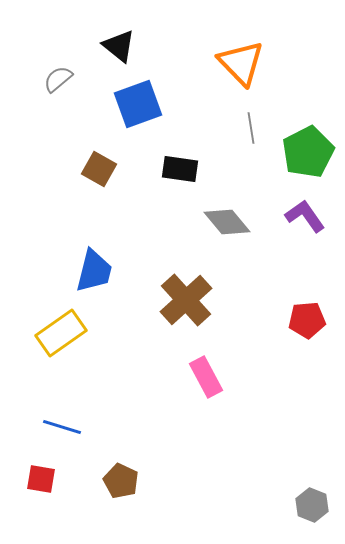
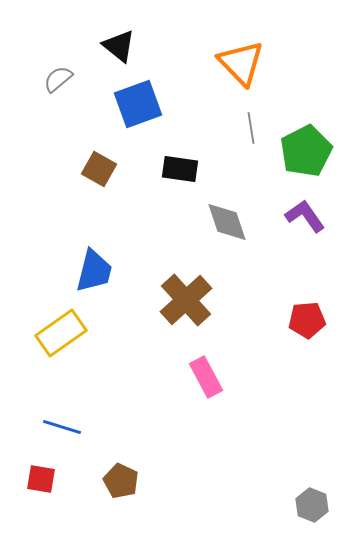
green pentagon: moved 2 px left, 1 px up
gray diamond: rotated 21 degrees clockwise
